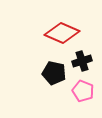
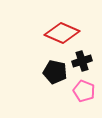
black pentagon: moved 1 px right, 1 px up
pink pentagon: moved 1 px right
